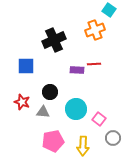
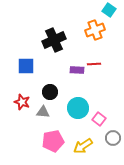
cyan circle: moved 2 px right, 1 px up
yellow arrow: rotated 54 degrees clockwise
